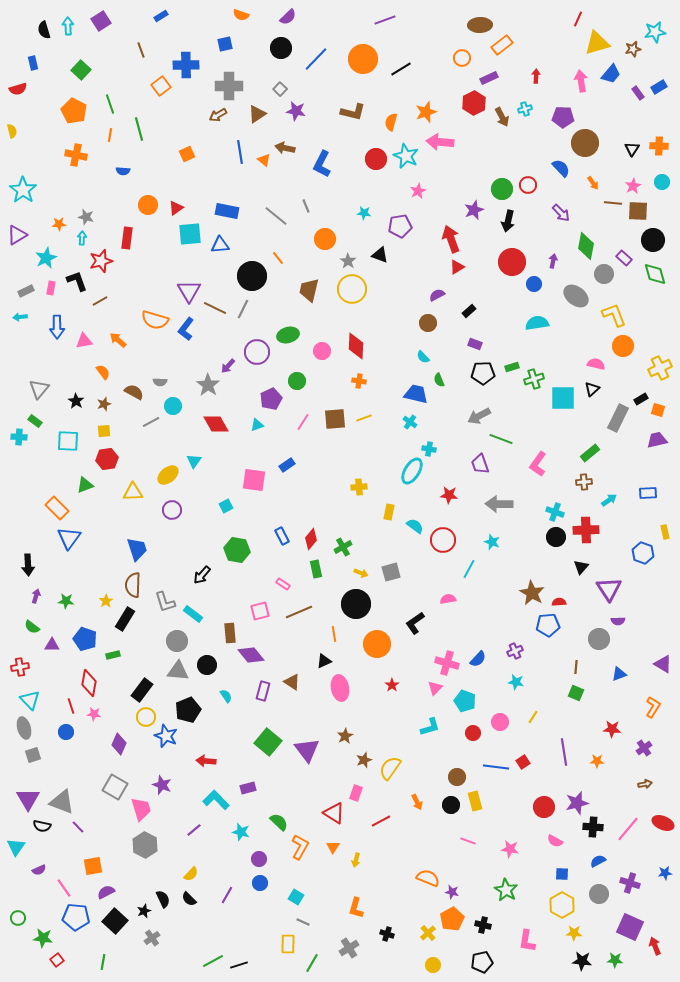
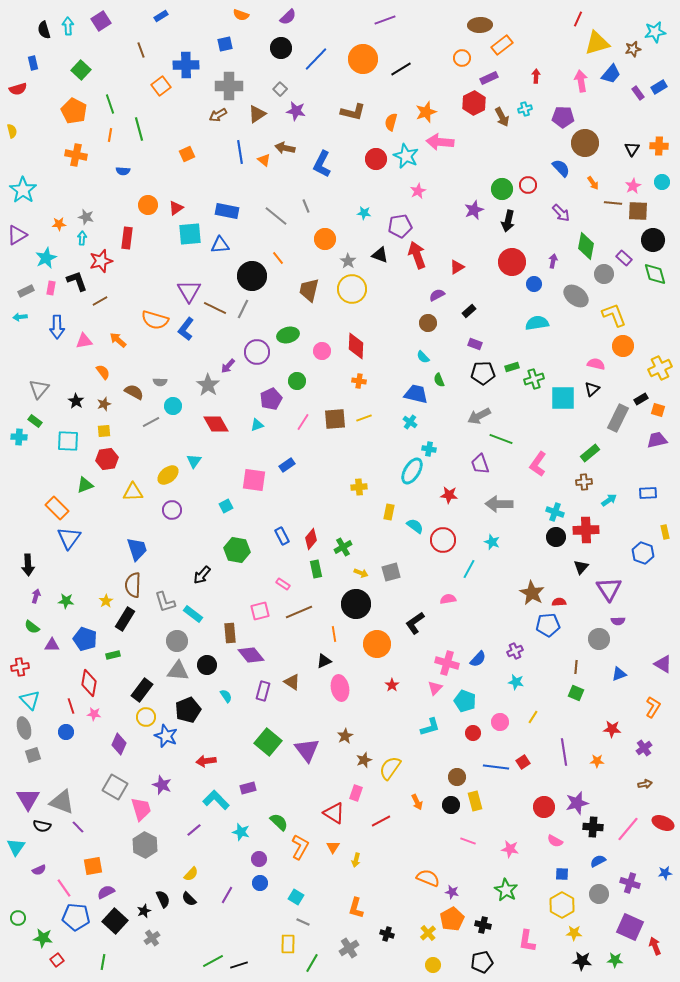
red arrow at (451, 239): moved 34 px left, 16 px down
red arrow at (206, 761): rotated 12 degrees counterclockwise
